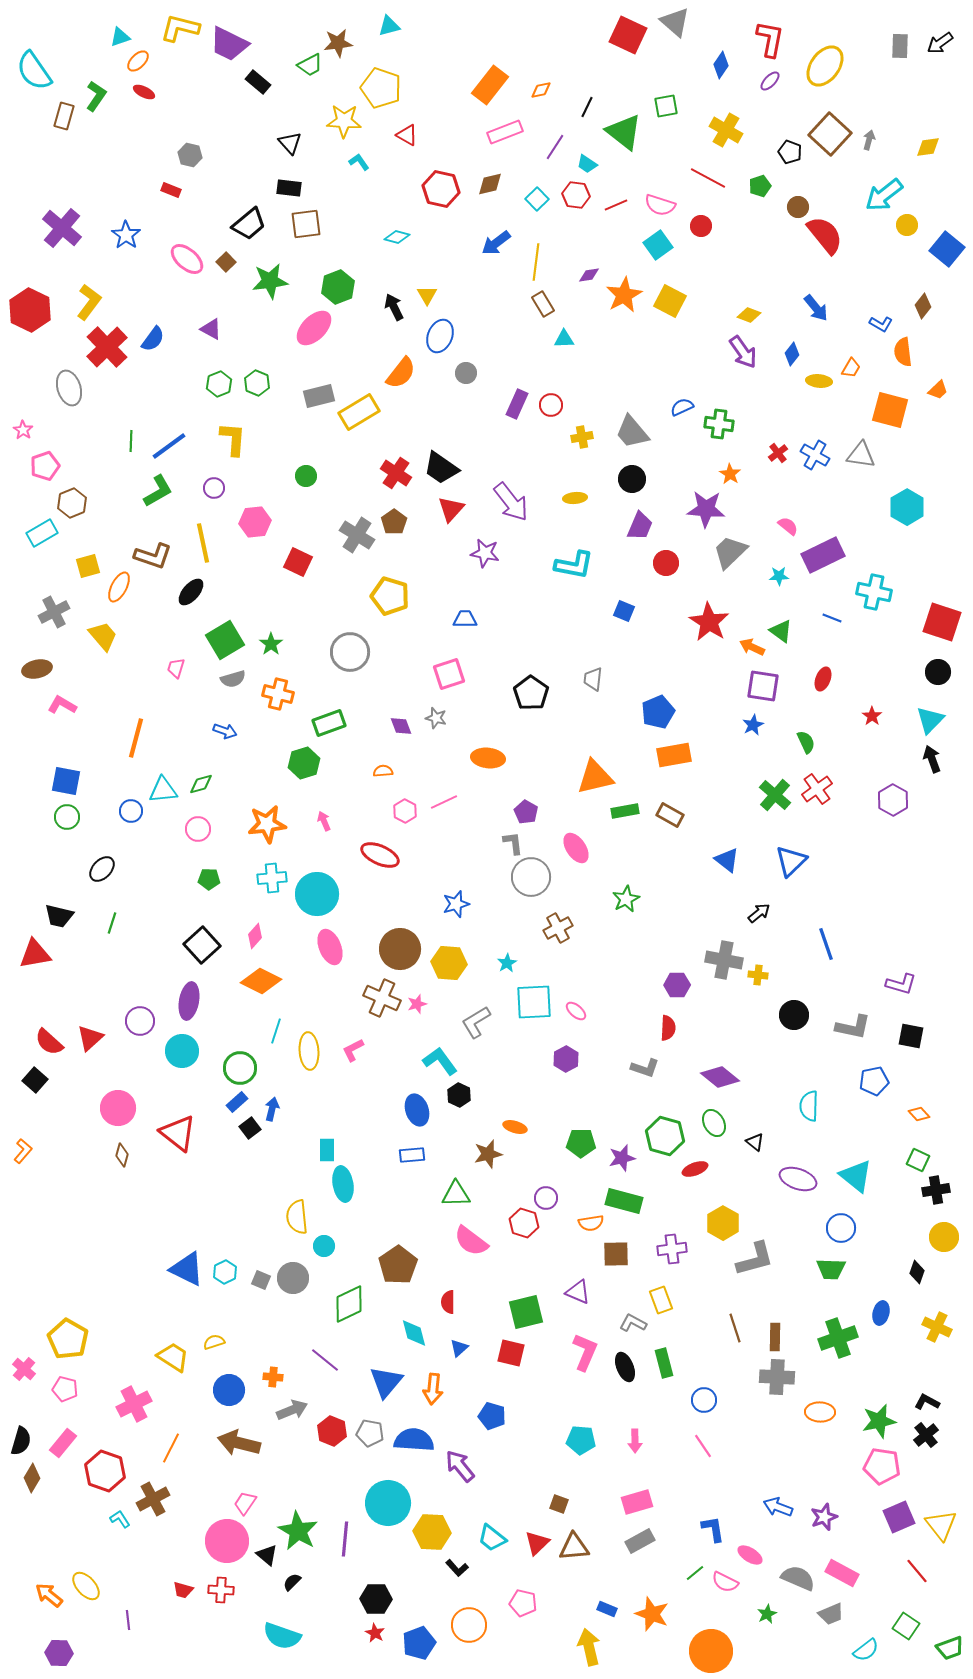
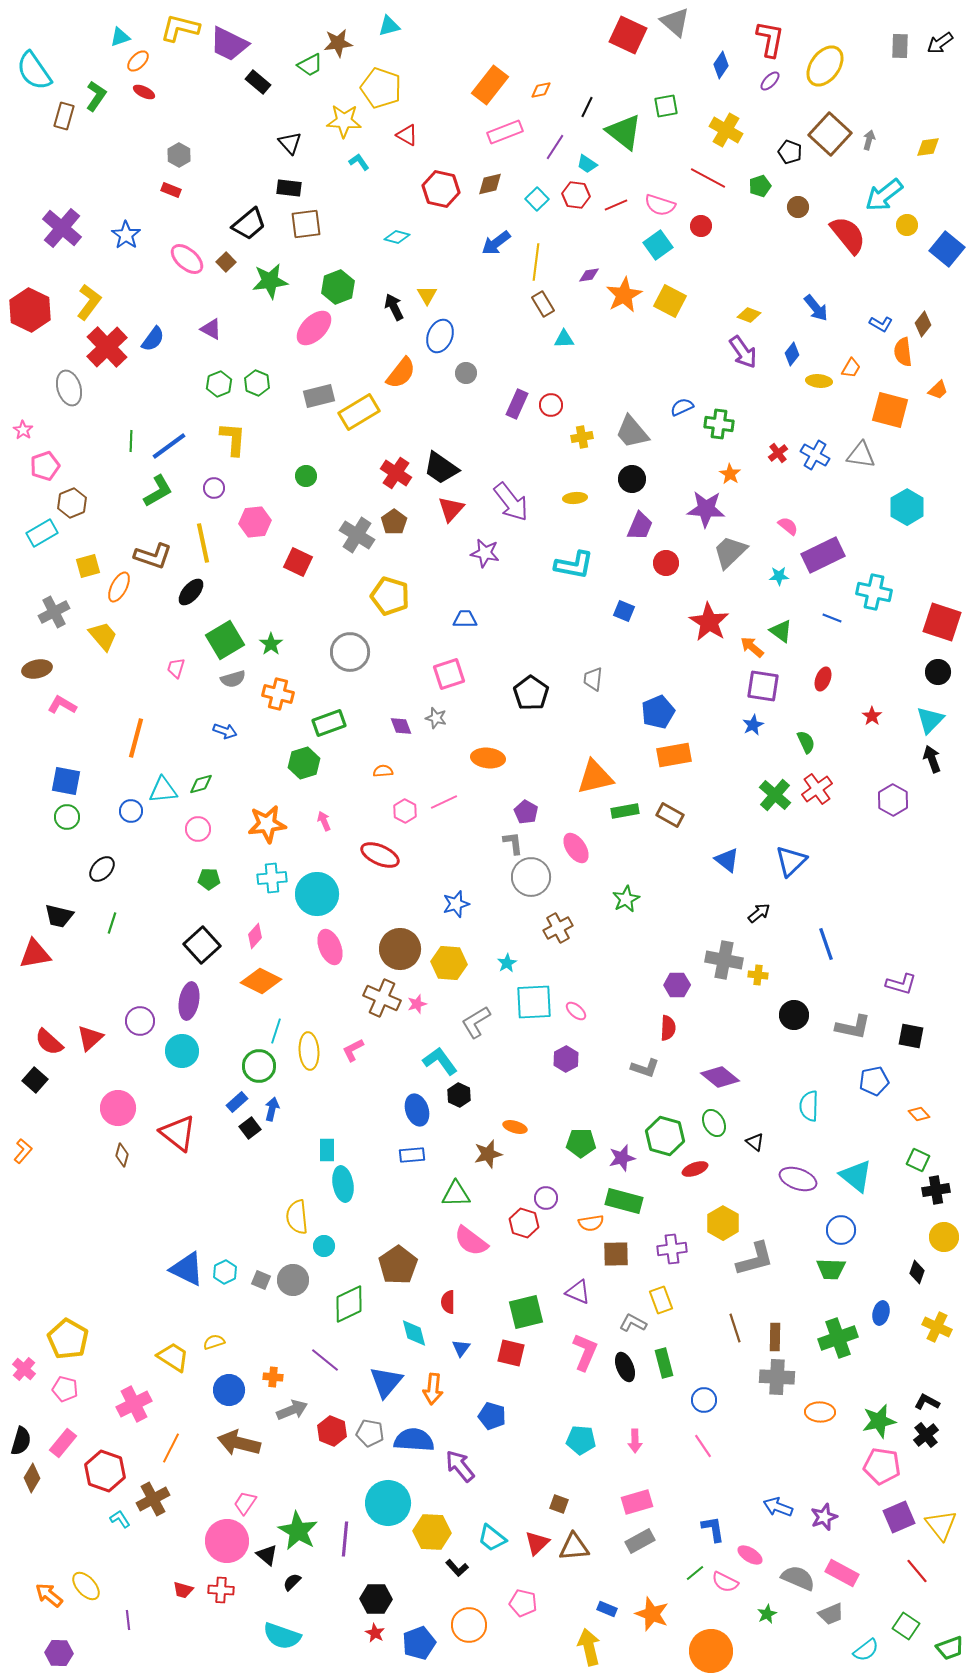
gray hexagon at (190, 155): moved 11 px left; rotated 15 degrees clockwise
red semicircle at (825, 235): moved 23 px right
brown diamond at (923, 306): moved 18 px down
orange arrow at (752, 647): rotated 15 degrees clockwise
green circle at (240, 1068): moved 19 px right, 2 px up
blue circle at (841, 1228): moved 2 px down
gray circle at (293, 1278): moved 2 px down
blue triangle at (459, 1348): moved 2 px right; rotated 12 degrees counterclockwise
